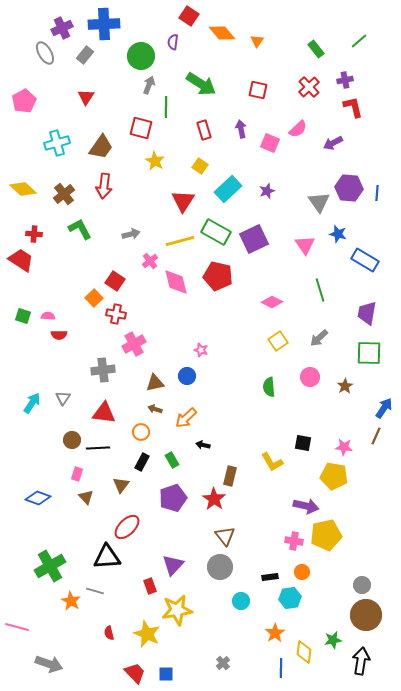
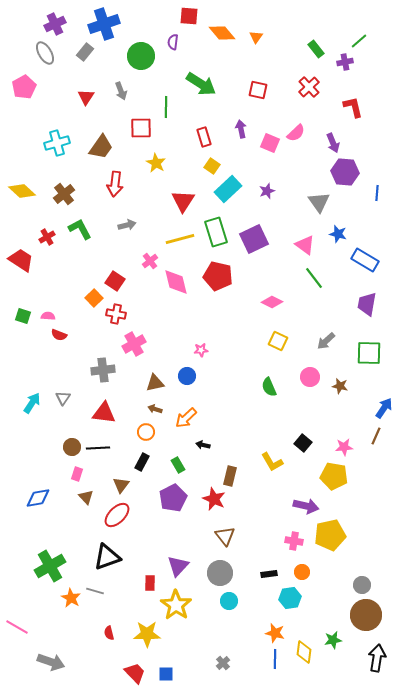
red square at (189, 16): rotated 30 degrees counterclockwise
blue cross at (104, 24): rotated 16 degrees counterclockwise
purple cross at (62, 28): moved 7 px left, 4 px up
orange triangle at (257, 41): moved 1 px left, 4 px up
gray rectangle at (85, 55): moved 3 px up
purple cross at (345, 80): moved 18 px up
gray arrow at (149, 85): moved 28 px left, 6 px down; rotated 138 degrees clockwise
pink pentagon at (24, 101): moved 14 px up
red square at (141, 128): rotated 15 degrees counterclockwise
pink semicircle at (298, 129): moved 2 px left, 4 px down
red rectangle at (204, 130): moved 7 px down
purple arrow at (333, 143): rotated 84 degrees counterclockwise
yellow star at (155, 161): moved 1 px right, 2 px down
yellow square at (200, 166): moved 12 px right
red arrow at (104, 186): moved 11 px right, 2 px up
purple hexagon at (349, 188): moved 4 px left, 16 px up
yellow diamond at (23, 189): moved 1 px left, 2 px down
green rectangle at (216, 232): rotated 44 degrees clockwise
red cross at (34, 234): moved 13 px right, 3 px down; rotated 35 degrees counterclockwise
gray arrow at (131, 234): moved 4 px left, 9 px up
yellow line at (180, 241): moved 2 px up
pink triangle at (305, 245): rotated 20 degrees counterclockwise
green line at (320, 290): moved 6 px left, 12 px up; rotated 20 degrees counterclockwise
purple trapezoid at (367, 313): moved 9 px up
red semicircle at (59, 335): rotated 21 degrees clockwise
gray arrow at (319, 338): moved 7 px right, 3 px down
yellow square at (278, 341): rotated 30 degrees counterclockwise
pink star at (201, 350): rotated 24 degrees counterclockwise
brown star at (345, 386): moved 5 px left; rotated 28 degrees counterclockwise
green semicircle at (269, 387): rotated 18 degrees counterclockwise
orange circle at (141, 432): moved 5 px right
brown circle at (72, 440): moved 7 px down
black square at (303, 443): rotated 30 degrees clockwise
pink star at (344, 447): rotated 12 degrees counterclockwise
green rectangle at (172, 460): moved 6 px right, 5 px down
blue diamond at (38, 498): rotated 30 degrees counterclockwise
purple pentagon at (173, 498): rotated 8 degrees counterclockwise
red star at (214, 499): rotated 10 degrees counterclockwise
red ellipse at (127, 527): moved 10 px left, 12 px up
yellow pentagon at (326, 535): moved 4 px right
black triangle at (107, 557): rotated 16 degrees counterclockwise
purple triangle at (173, 565): moved 5 px right, 1 px down
gray circle at (220, 567): moved 6 px down
black rectangle at (270, 577): moved 1 px left, 3 px up
red rectangle at (150, 586): moved 3 px up; rotated 21 degrees clockwise
orange star at (71, 601): moved 3 px up
cyan circle at (241, 601): moved 12 px left
yellow star at (177, 610): moved 1 px left, 5 px up; rotated 28 degrees counterclockwise
pink line at (17, 627): rotated 15 degrees clockwise
orange star at (275, 633): rotated 24 degrees counterclockwise
yellow star at (147, 634): rotated 24 degrees counterclockwise
black arrow at (361, 661): moved 16 px right, 3 px up
gray arrow at (49, 664): moved 2 px right, 2 px up
blue line at (281, 668): moved 6 px left, 9 px up
